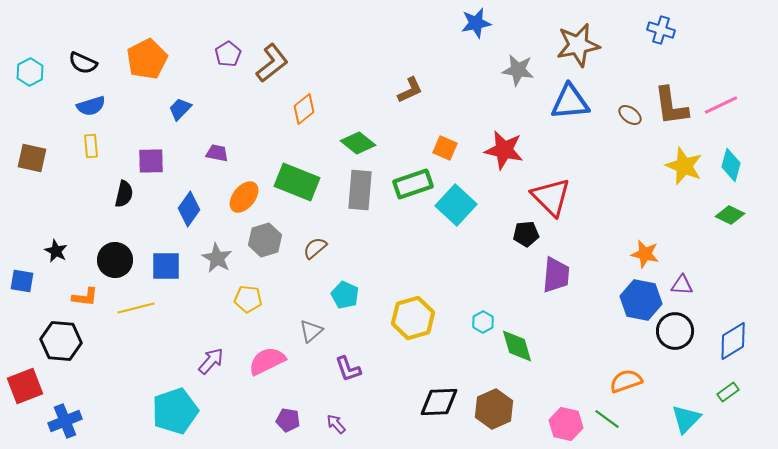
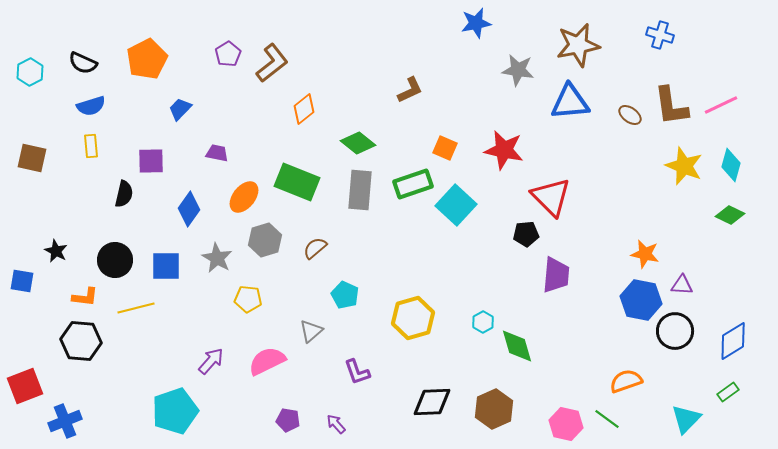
blue cross at (661, 30): moved 1 px left, 5 px down
black hexagon at (61, 341): moved 20 px right
purple L-shape at (348, 369): moved 9 px right, 3 px down
black diamond at (439, 402): moved 7 px left
